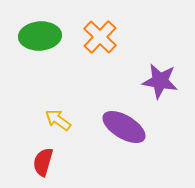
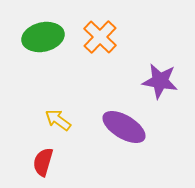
green ellipse: moved 3 px right, 1 px down; rotated 9 degrees counterclockwise
